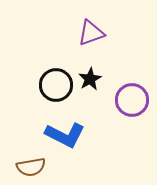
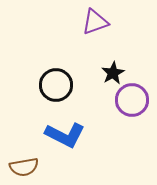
purple triangle: moved 4 px right, 11 px up
black star: moved 23 px right, 6 px up
brown semicircle: moved 7 px left
